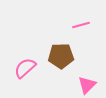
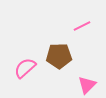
pink line: moved 1 px right, 1 px down; rotated 12 degrees counterclockwise
brown pentagon: moved 2 px left
